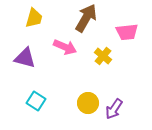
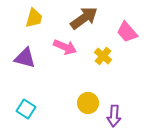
brown arrow: moved 2 px left; rotated 24 degrees clockwise
pink trapezoid: rotated 55 degrees clockwise
cyan square: moved 10 px left, 8 px down
purple arrow: moved 7 px down; rotated 30 degrees counterclockwise
